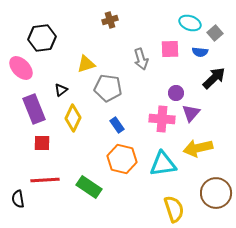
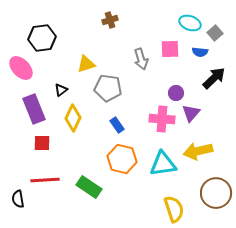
yellow arrow: moved 3 px down
